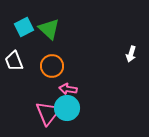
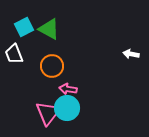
green triangle: rotated 15 degrees counterclockwise
white arrow: rotated 84 degrees clockwise
white trapezoid: moved 7 px up
